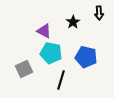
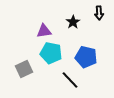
purple triangle: rotated 35 degrees counterclockwise
black line: moved 9 px right; rotated 60 degrees counterclockwise
